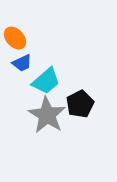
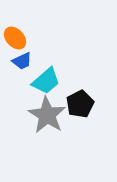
blue trapezoid: moved 2 px up
